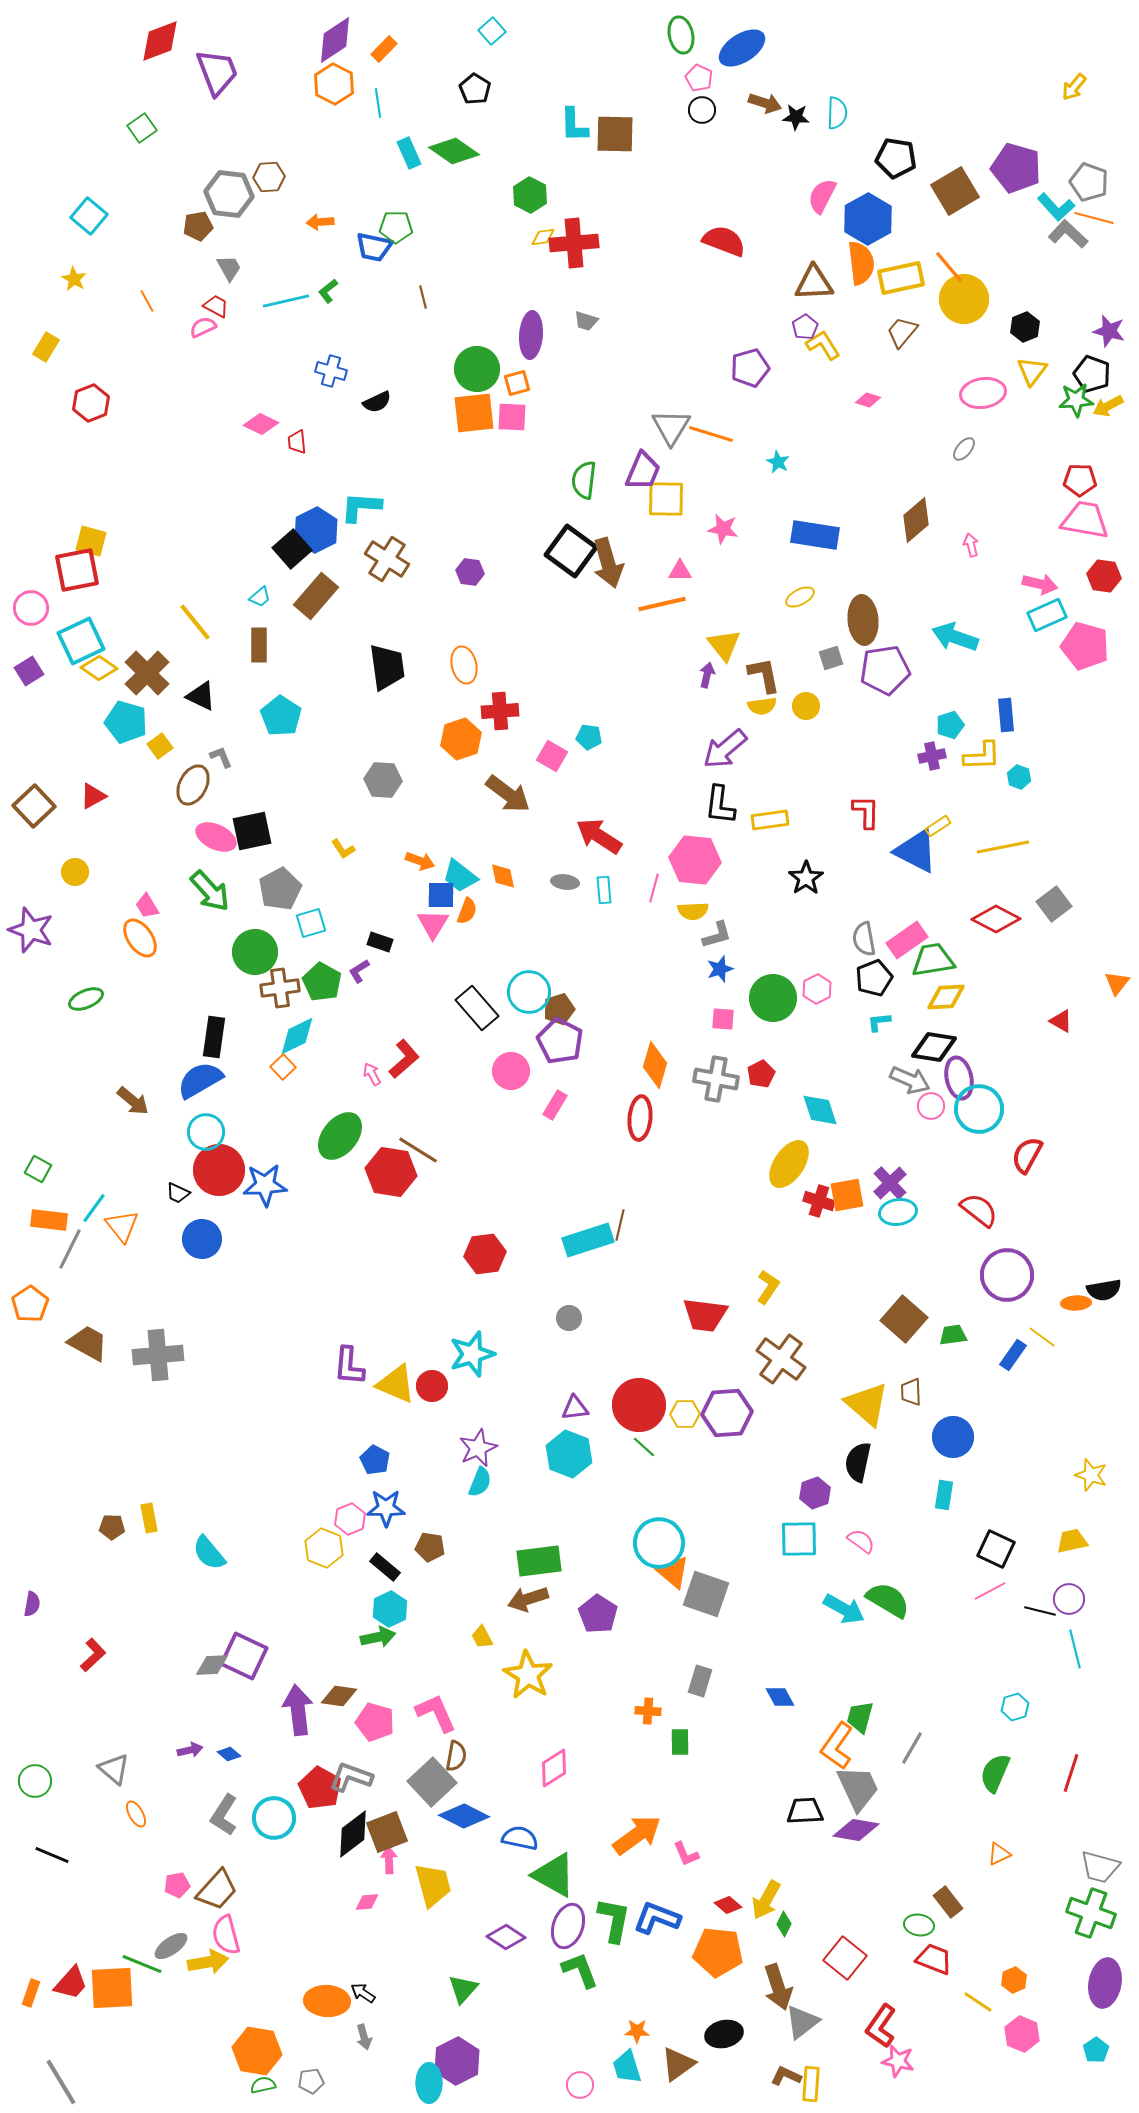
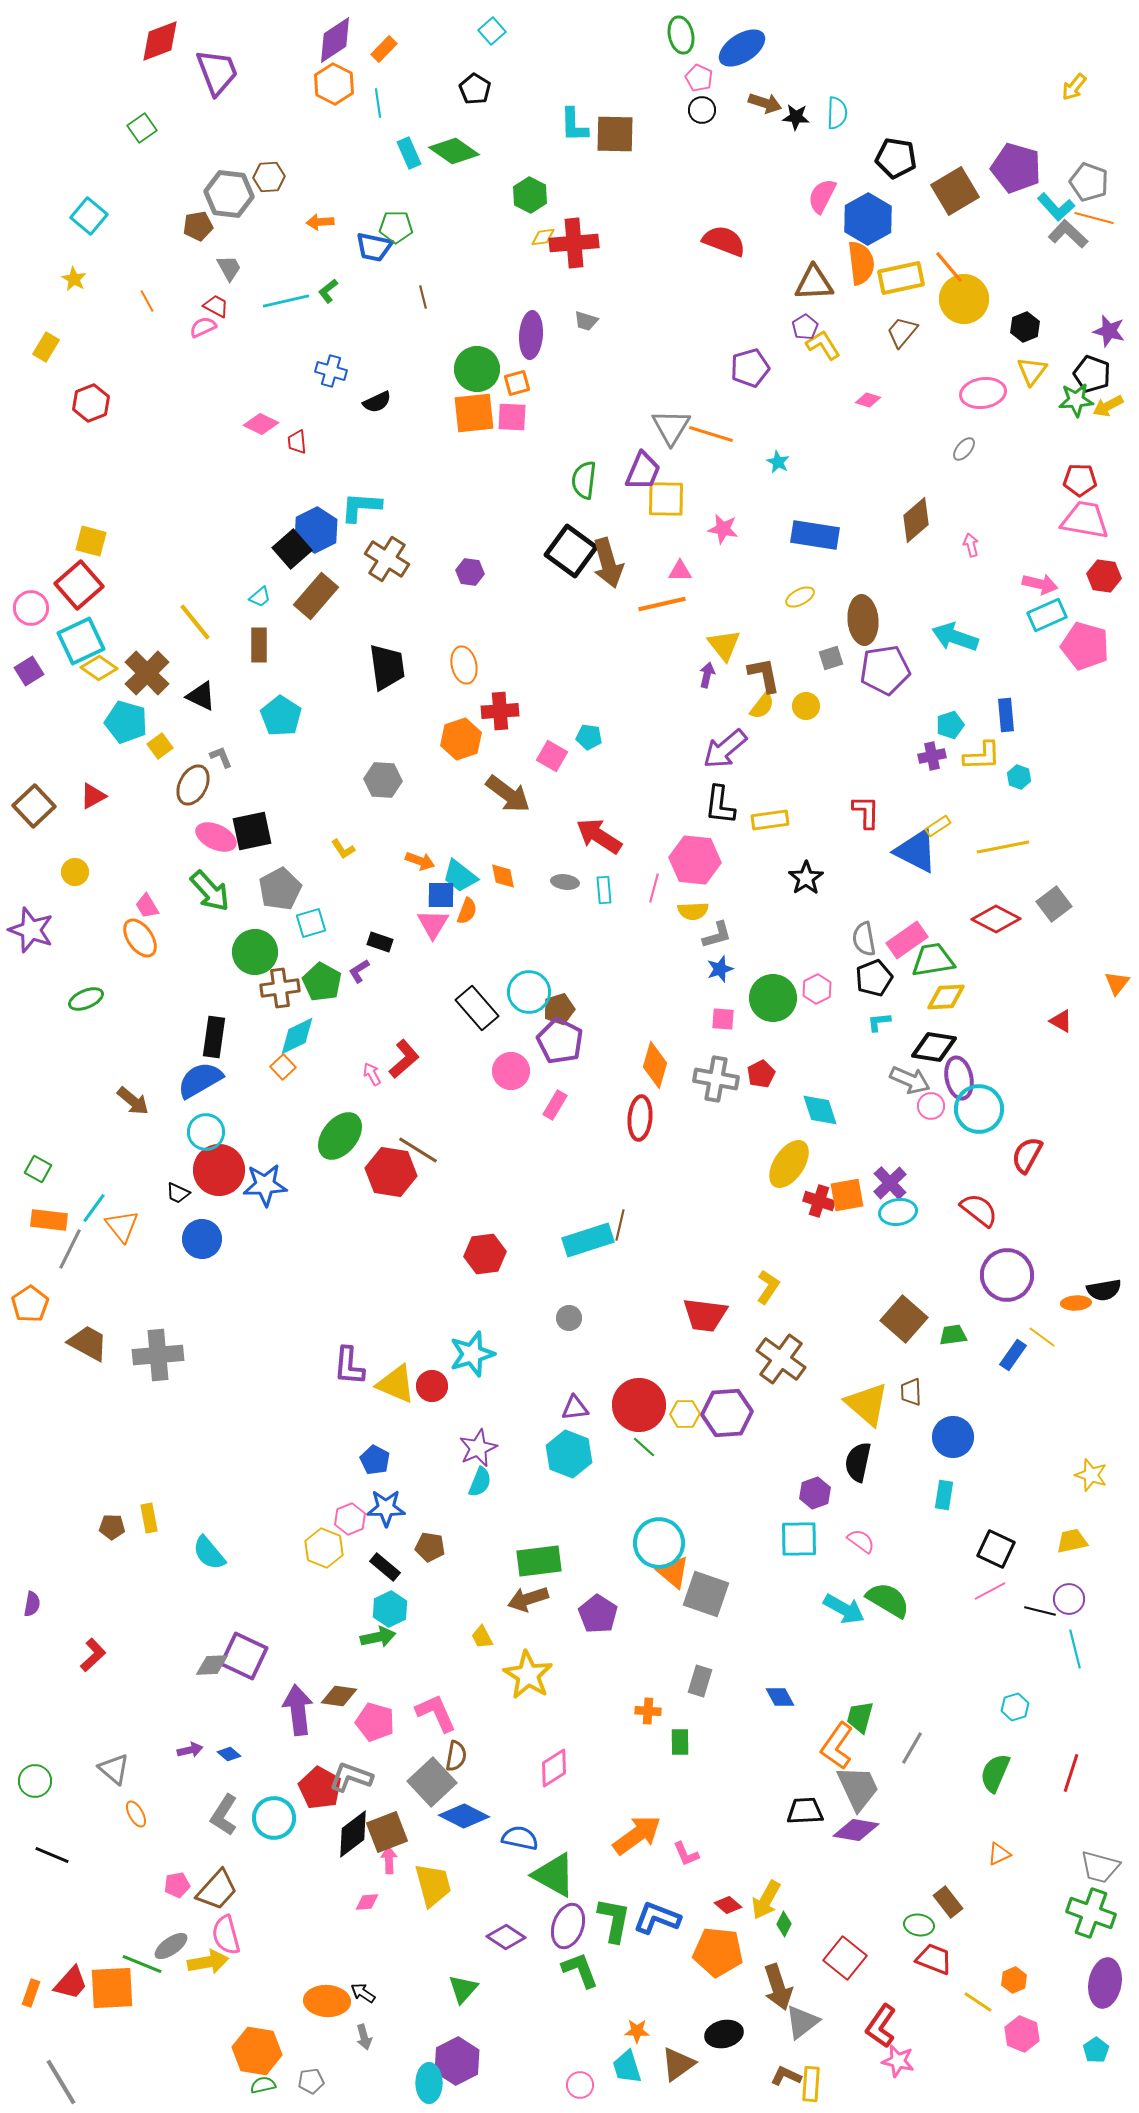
red square at (77, 570): moved 2 px right, 15 px down; rotated 30 degrees counterclockwise
yellow semicircle at (762, 706): rotated 44 degrees counterclockwise
